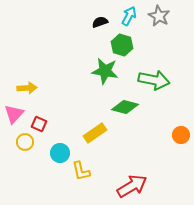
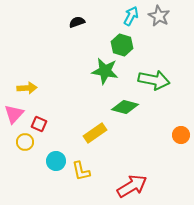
cyan arrow: moved 2 px right
black semicircle: moved 23 px left
cyan circle: moved 4 px left, 8 px down
